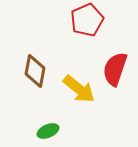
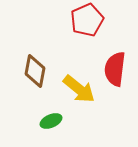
red semicircle: rotated 12 degrees counterclockwise
green ellipse: moved 3 px right, 10 px up
